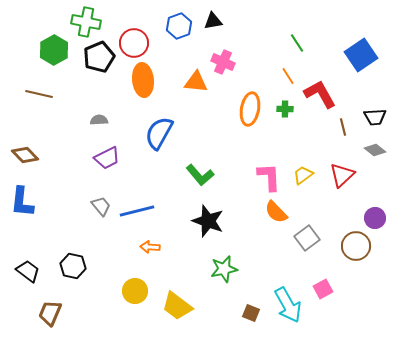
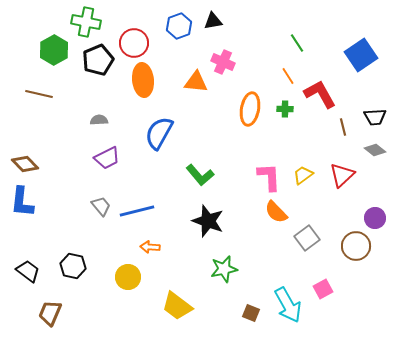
black pentagon at (99, 57): moved 1 px left, 3 px down
brown diamond at (25, 155): moved 9 px down
yellow circle at (135, 291): moved 7 px left, 14 px up
